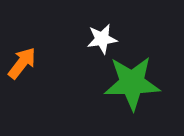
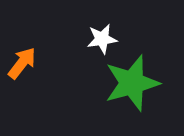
green star: rotated 14 degrees counterclockwise
